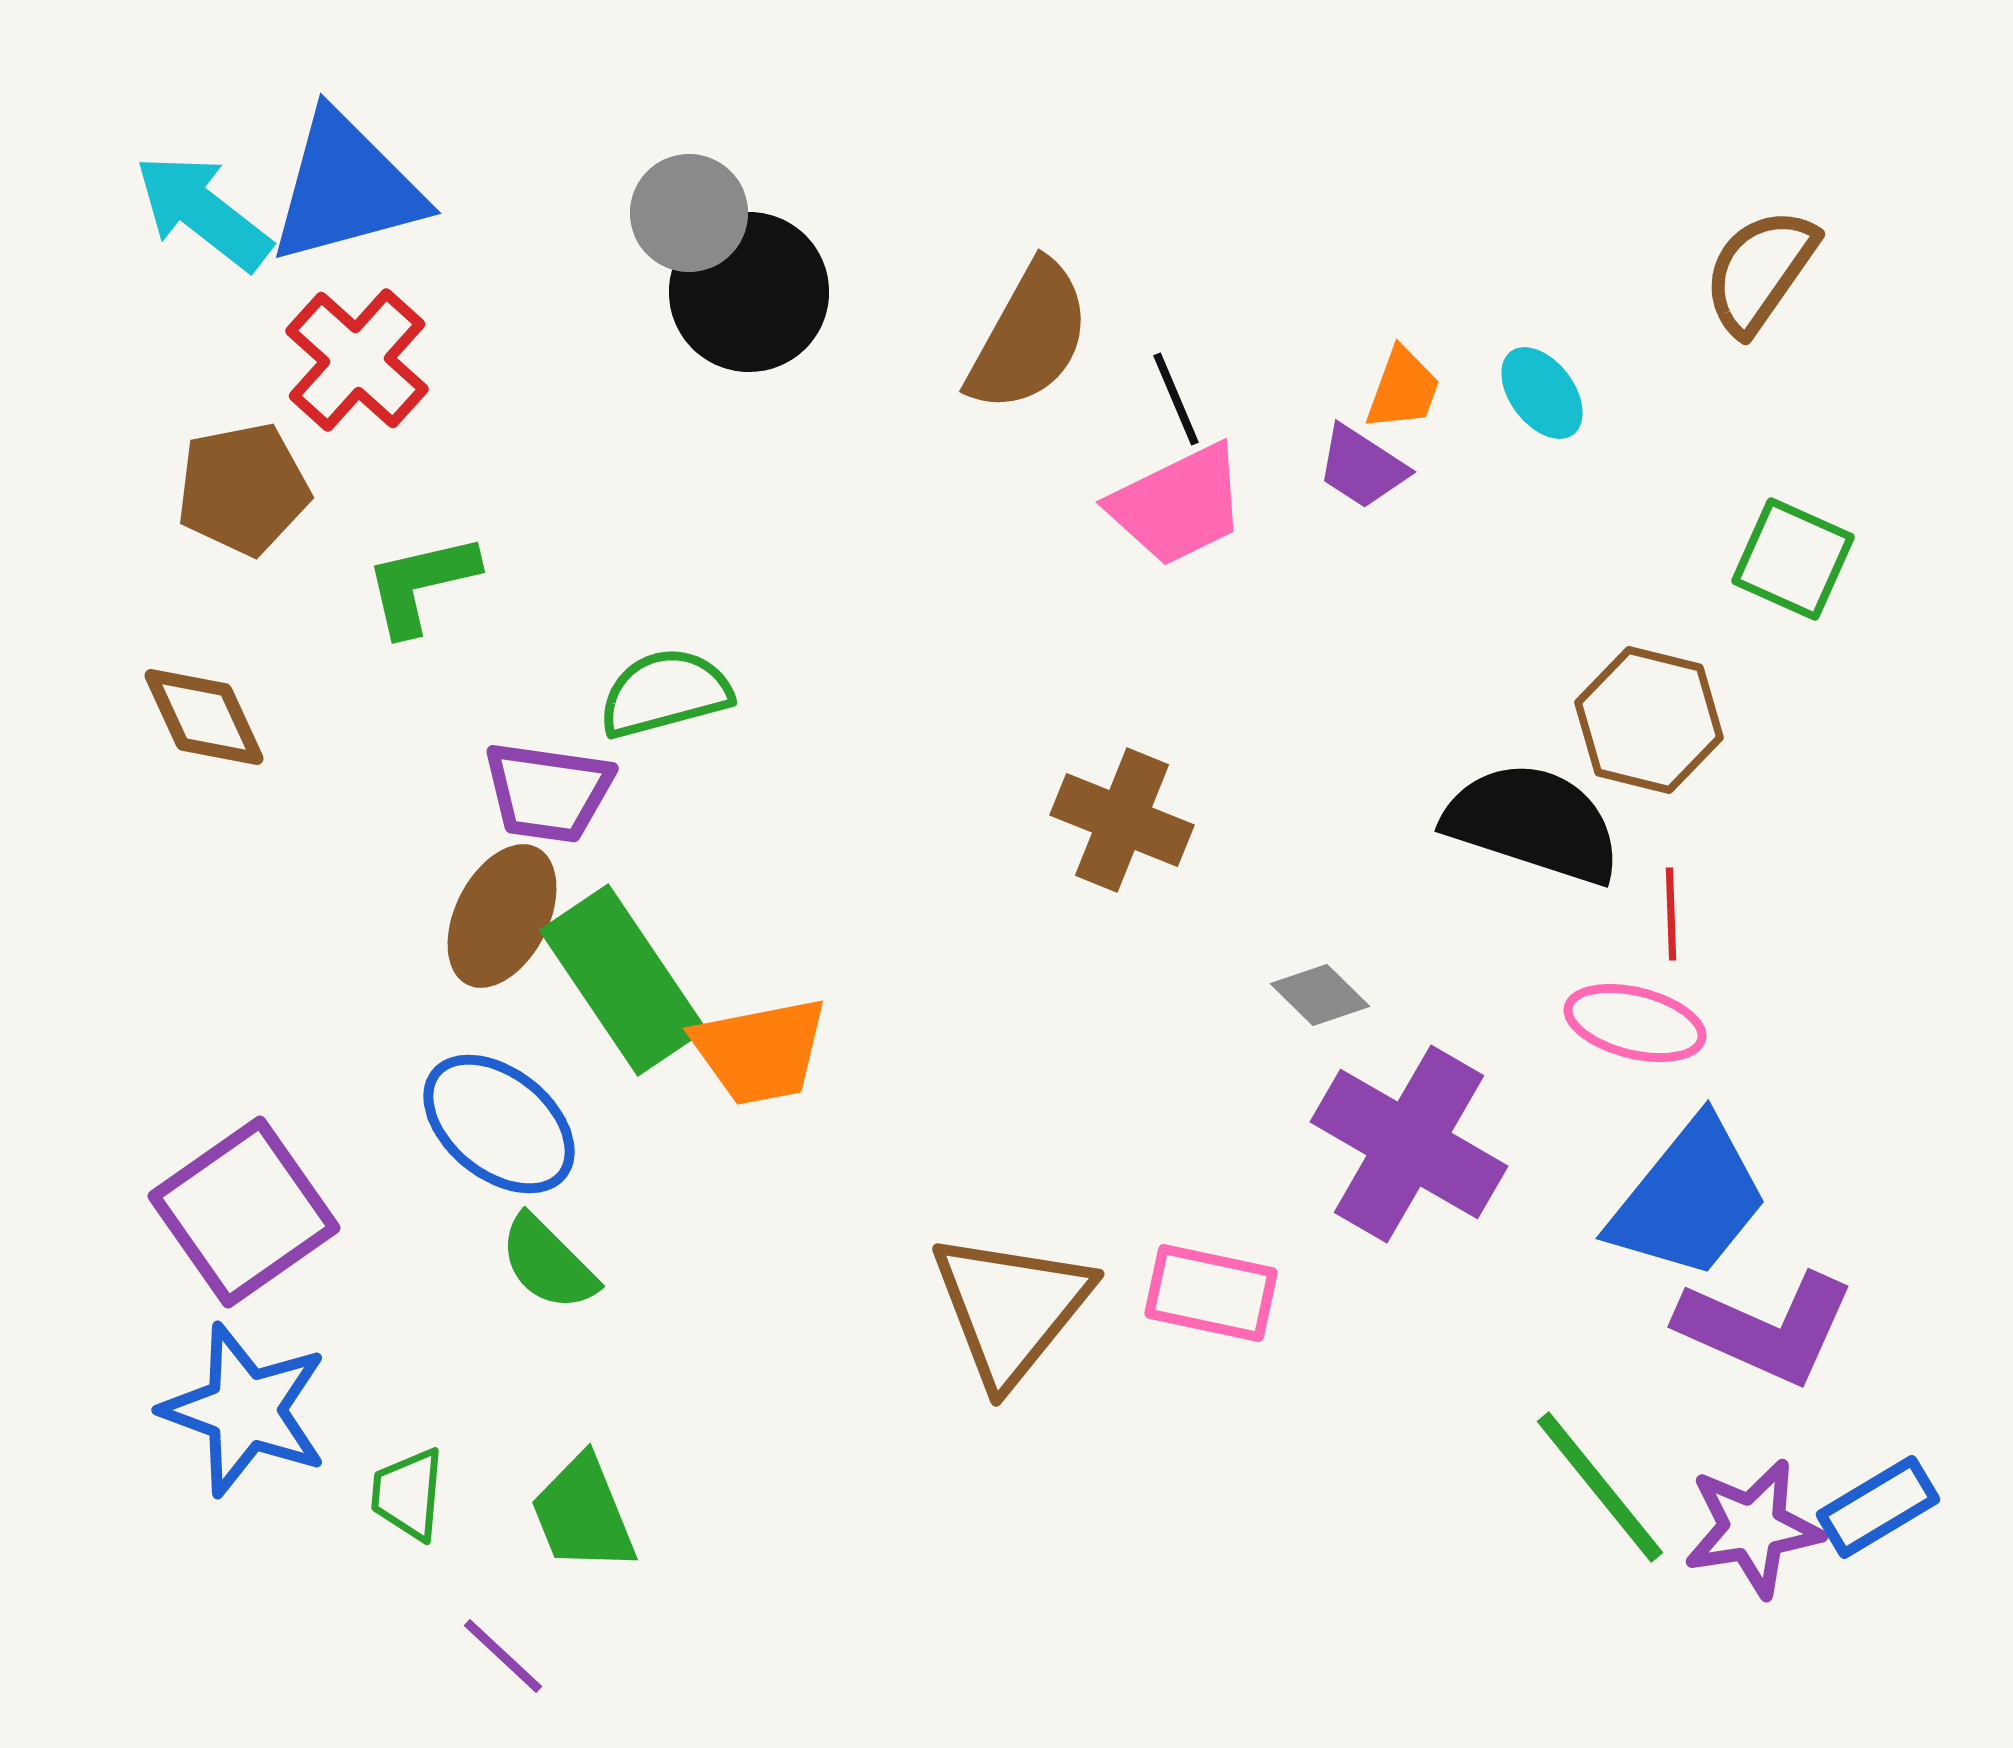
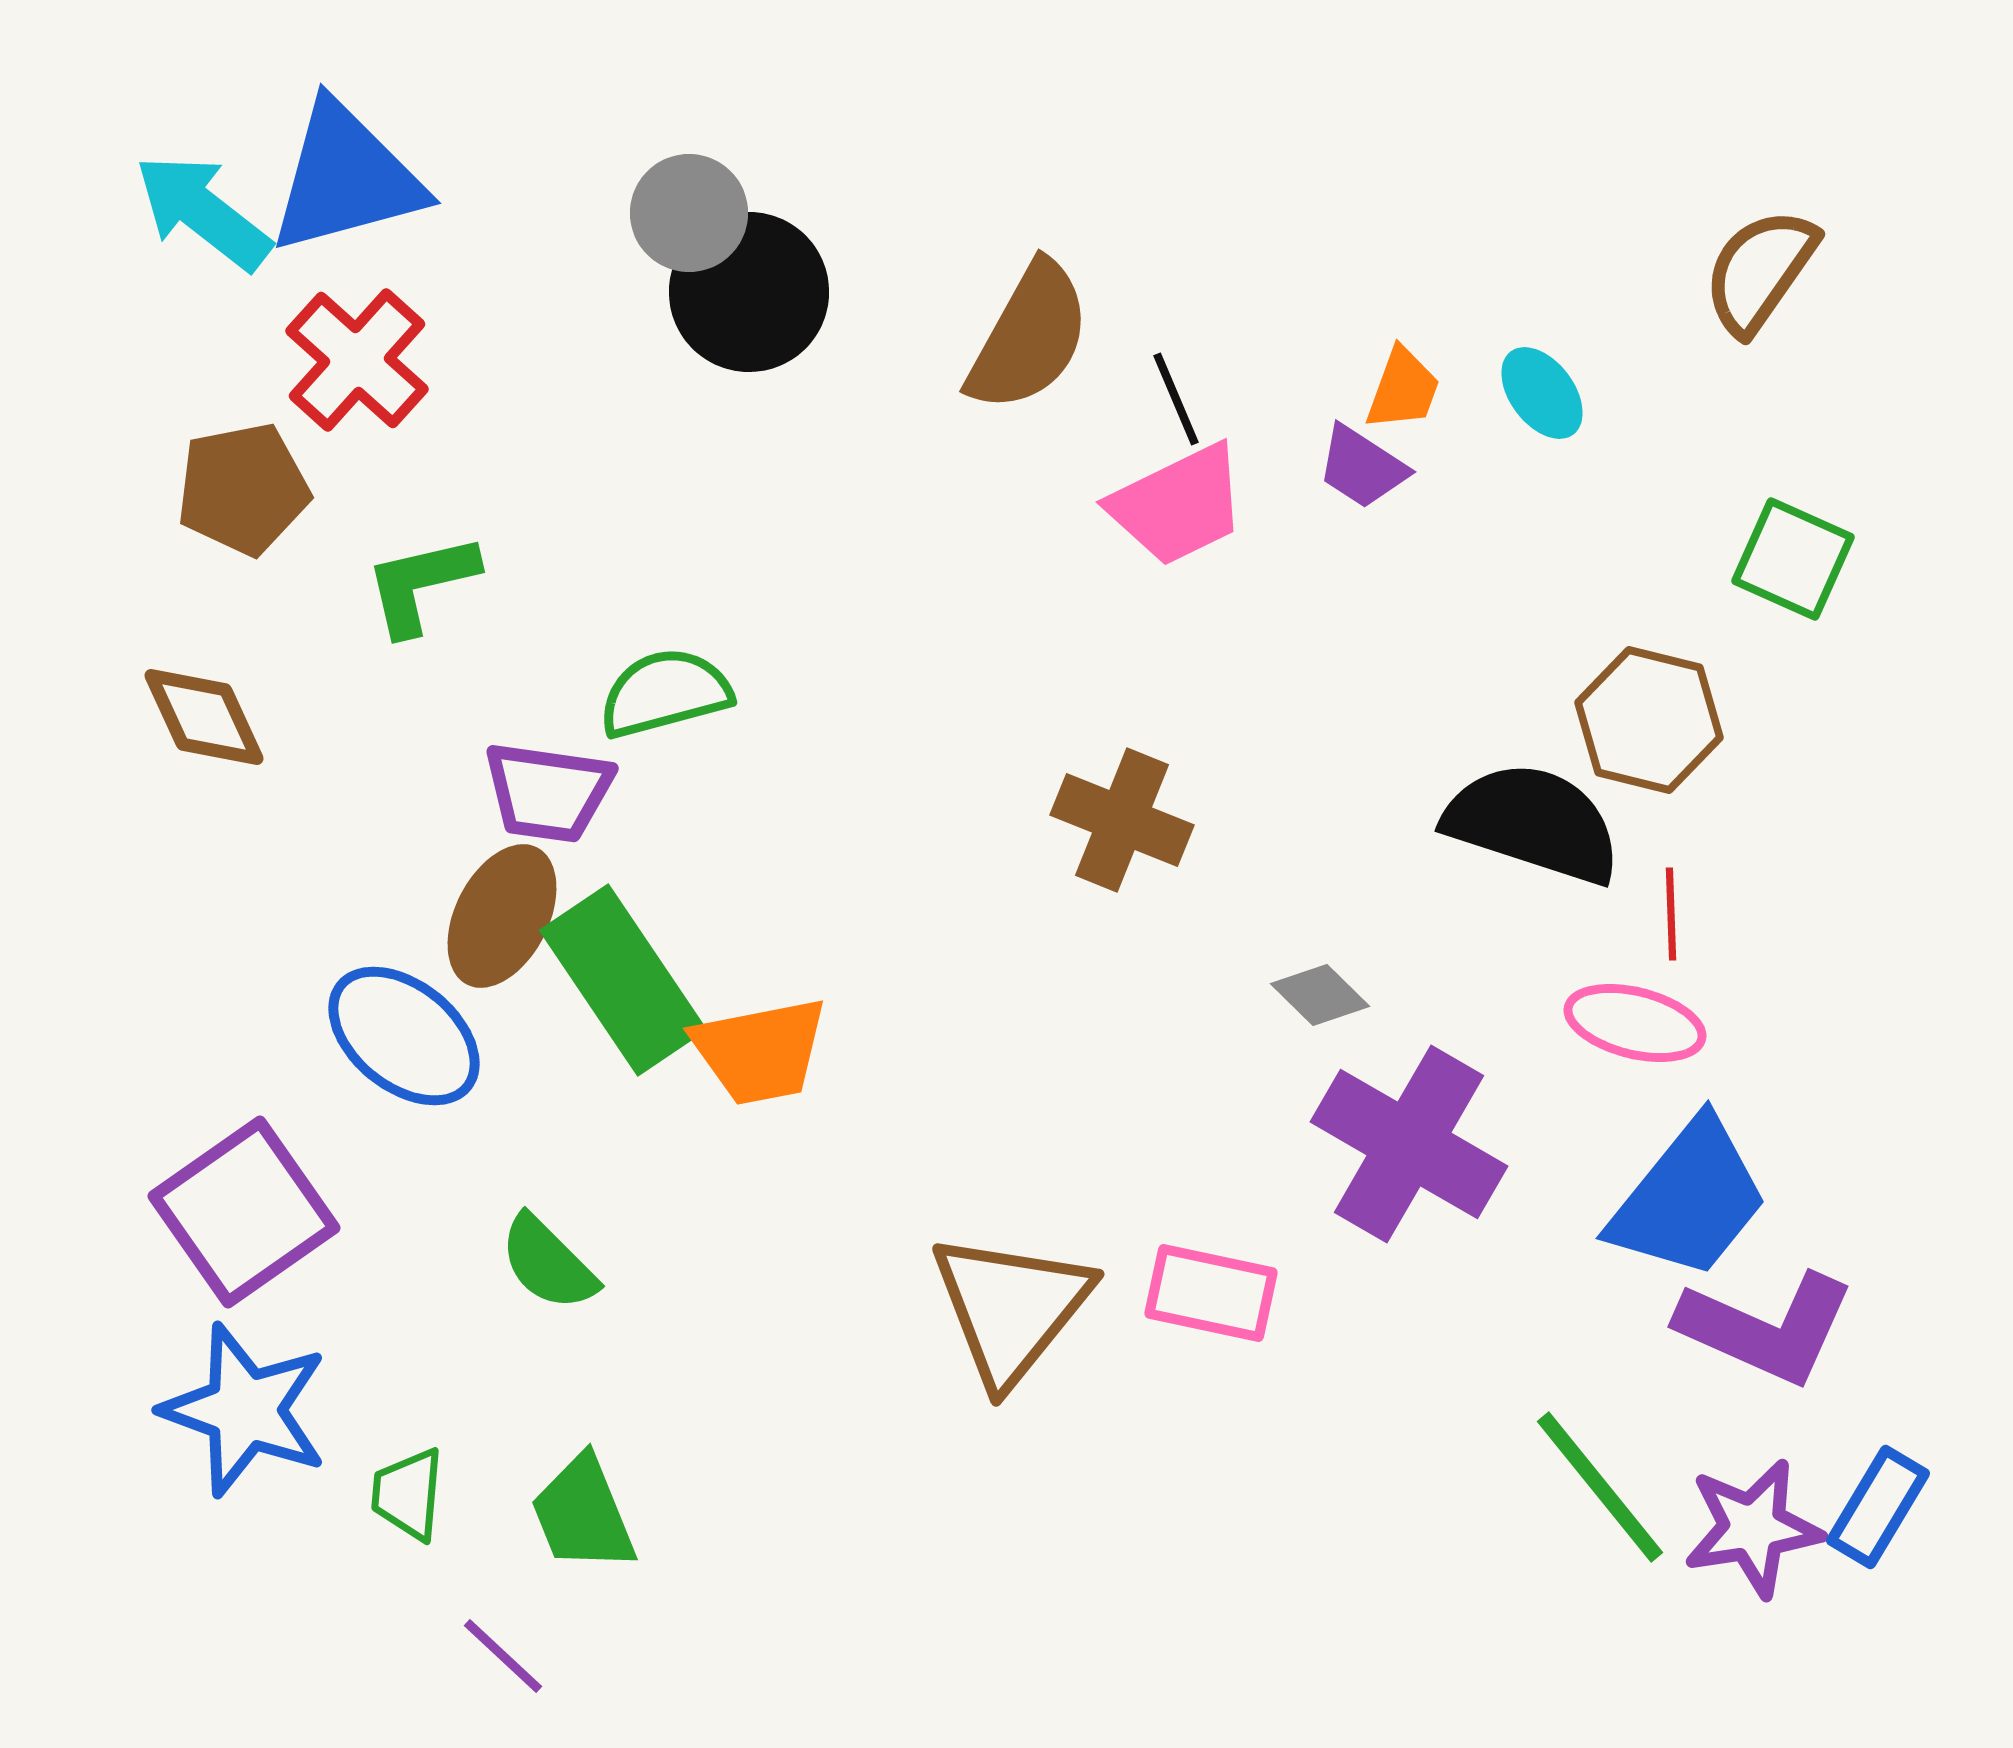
blue triangle at (346, 188): moved 10 px up
blue ellipse at (499, 1124): moved 95 px left, 88 px up
blue rectangle at (1878, 1507): rotated 28 degrees counterclockwise
